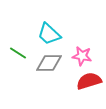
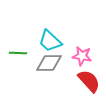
cyan trapezoid: moved 1 px right, 7 px down
green line: rotated 30 degrees counterclockwise
red semicircle: rotated 65 degrees clockwise
